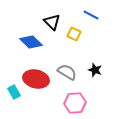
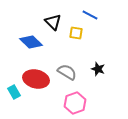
blue line: moved 1 px left
black triangle: moved 1 px right
yellow square: moved 2 px right, 1 px up; rotated 16 degrees counterclockwise
black star: moved 3 px right, 1 px up
pink hexagon: rotated 15 degrees counterclockwise
